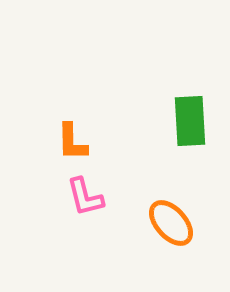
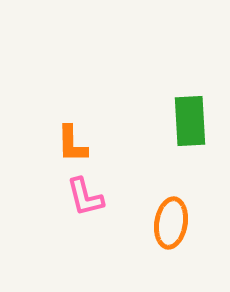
orange L-shape: moved 2 px down
orange ellipse: rotated 51 degrees clockwise
